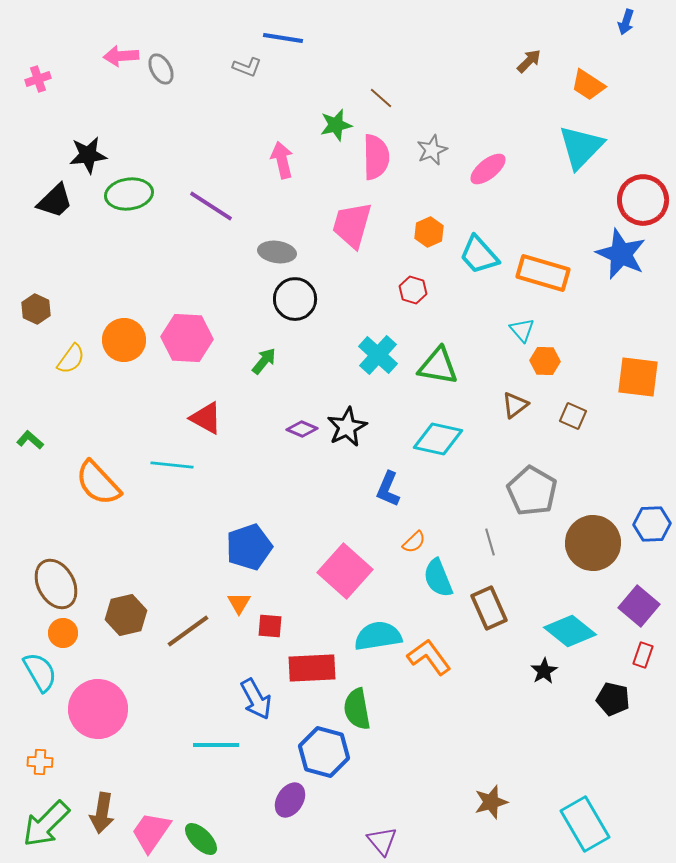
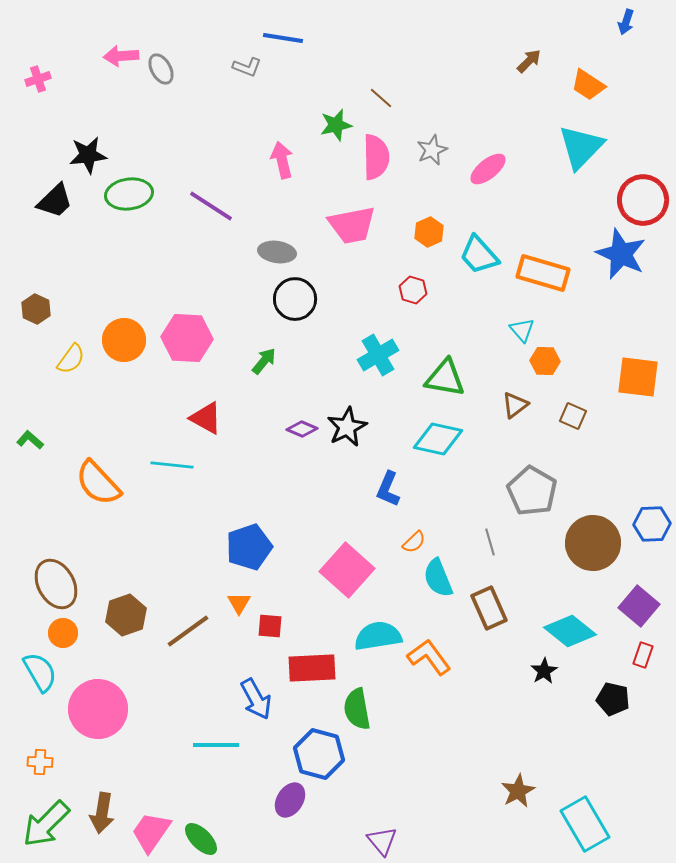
pink trapezoid at (352, 225): rotated 117 degrees counterclockwise
cyan cross at (378, 355): rotated 18 degrees clockwise
green triangle at (438, 366): moved 7 px right, 12 px down
pink square at (345, 571): moved 2 px right, 1 px up
brown hexagon at (126, 615): rotated 6 degrees counterclockwise
blue hexagon at (324, 752): moved 5 px left, 2 px down
brown star at (491, 802): moved 27 px right, 11 px up; rotated 12 degrees counterclockwise
